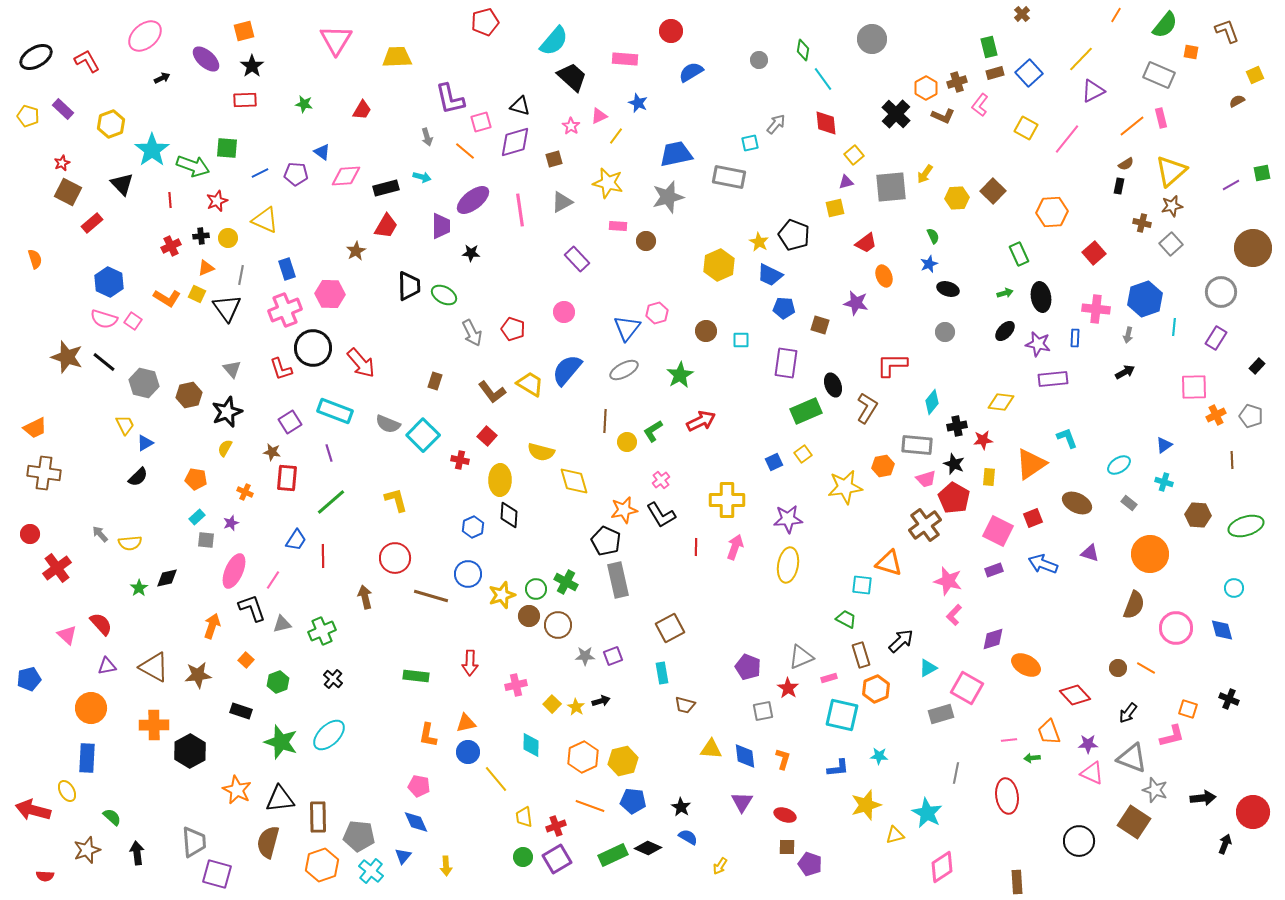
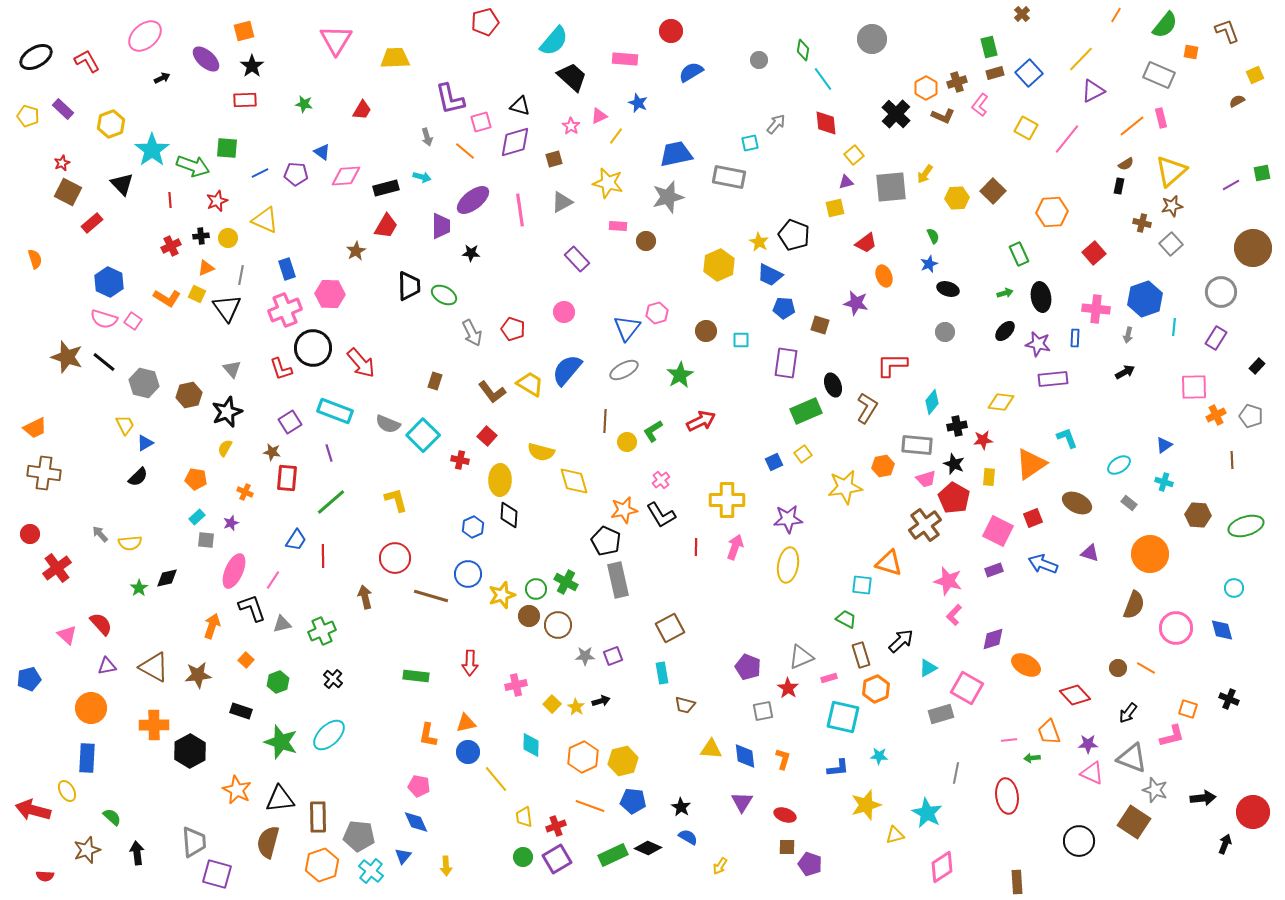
yellow trapezoid at (397, 57): moved 2 px left, 1 px down
cyan square at (842, 715): moved 1 px right, 2 px down
